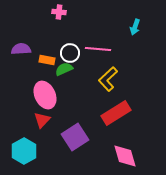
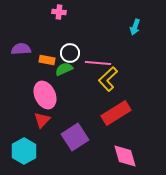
pink line: moved 14 px down
